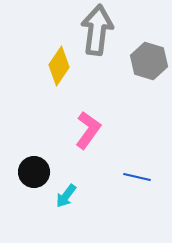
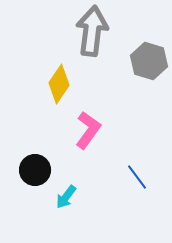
gray arrow: moved 5 px left, 1 px down
yellow diamond: moved 18 px down
black circle: moved 1 px right, 2 px up
blue line: rotated 40 degrees clockwise
cyan arrow: moved 1 px down
